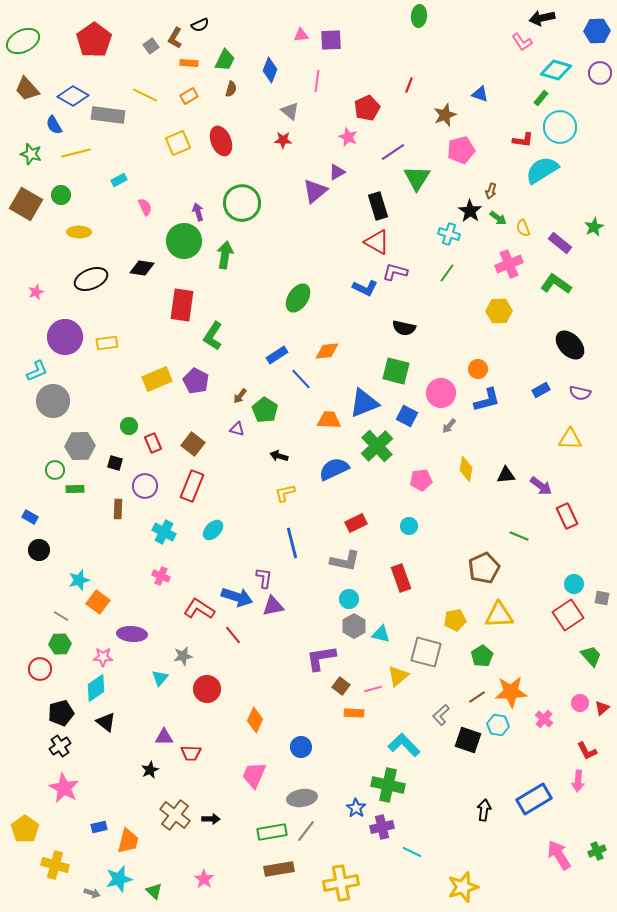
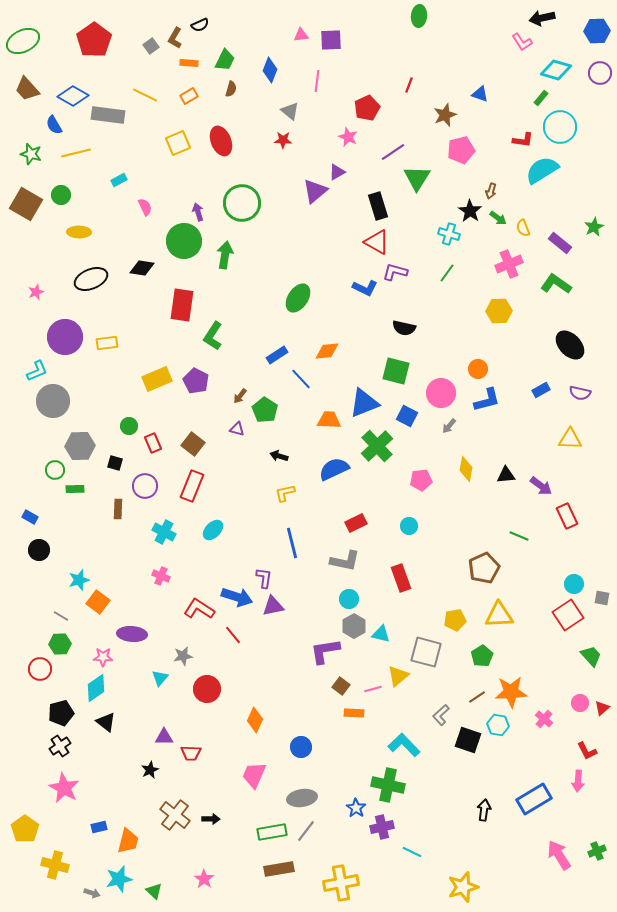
purple L-shape at (321, 658): moved 4 px right, 7 px up
